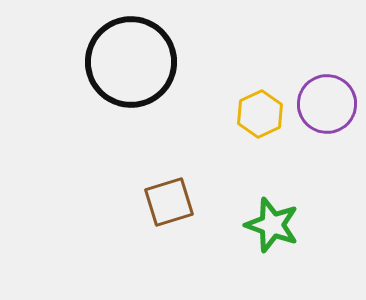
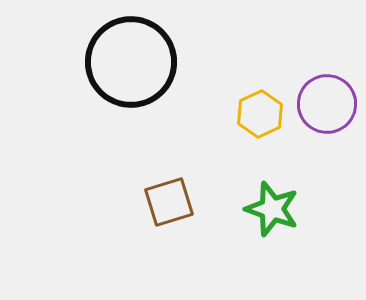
green star: moved 16 px up
